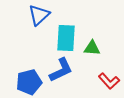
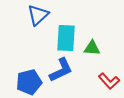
blue triangle: moved 1 px left
